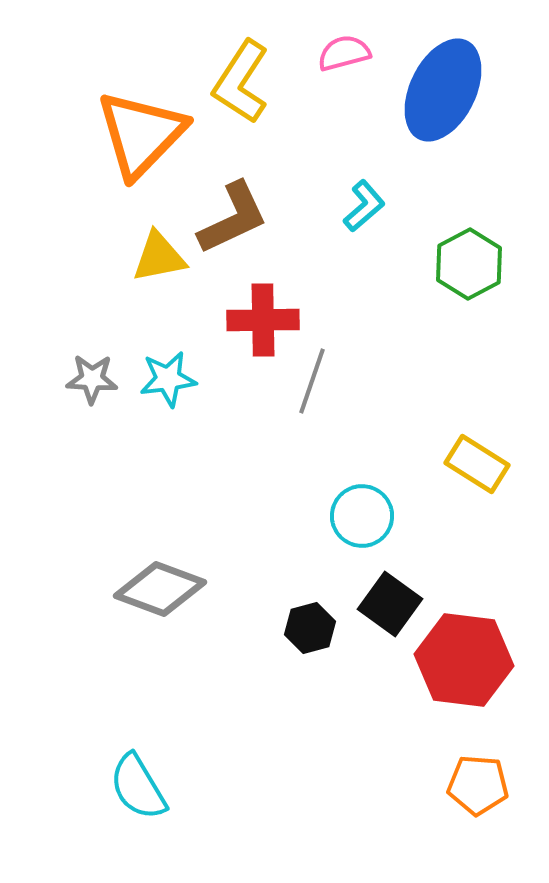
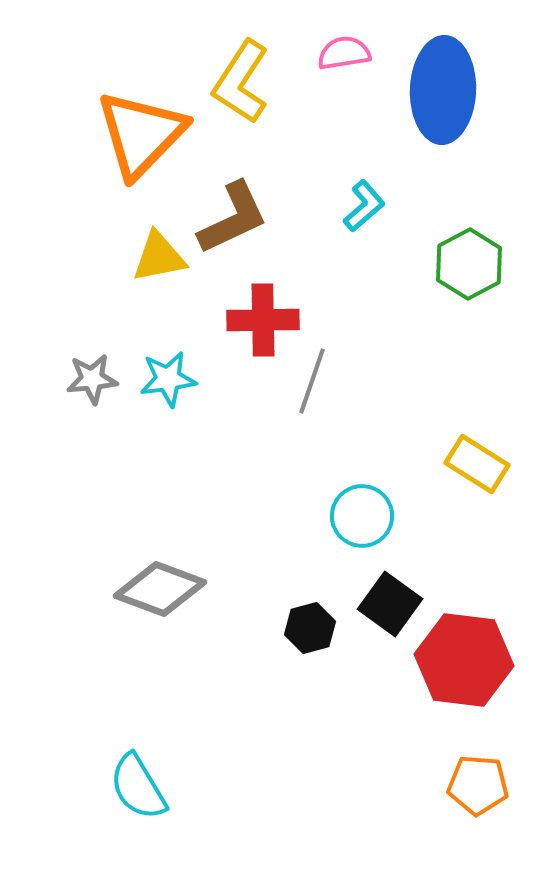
pink semicircle: rotated 6 degrees clockwise
blue ellipse: rotated 24 degrees counterclockwise
gray star: rotated 9 degrees counterclockwise
